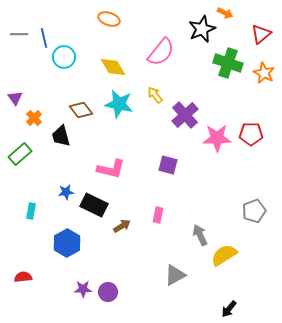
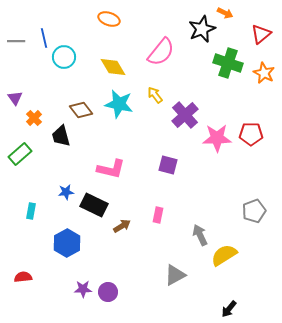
gray line: moved 3 px left, 7 px down
